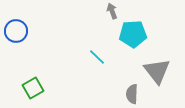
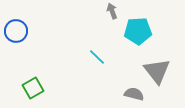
cyan pentagon: moved 5 px right, 3 px up
gray semicircle: moved 2 px right; rotated 102 degrees clockwise
